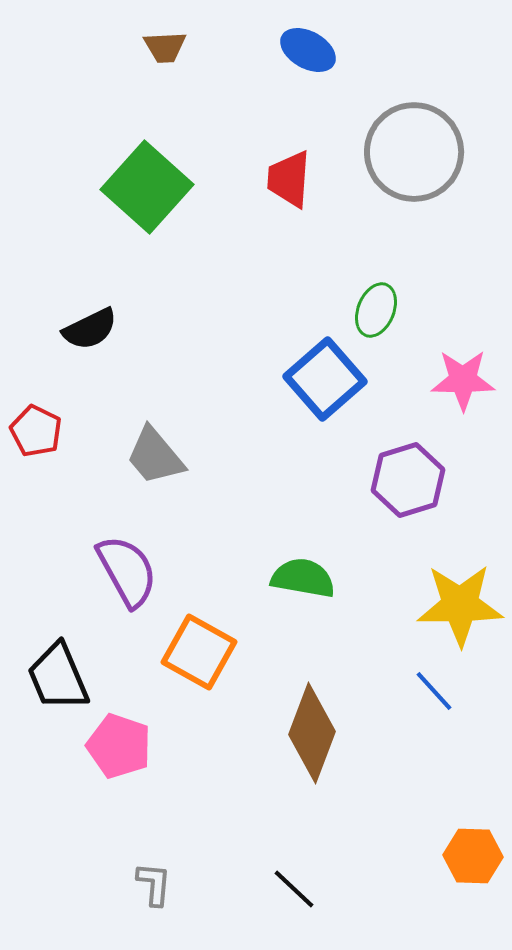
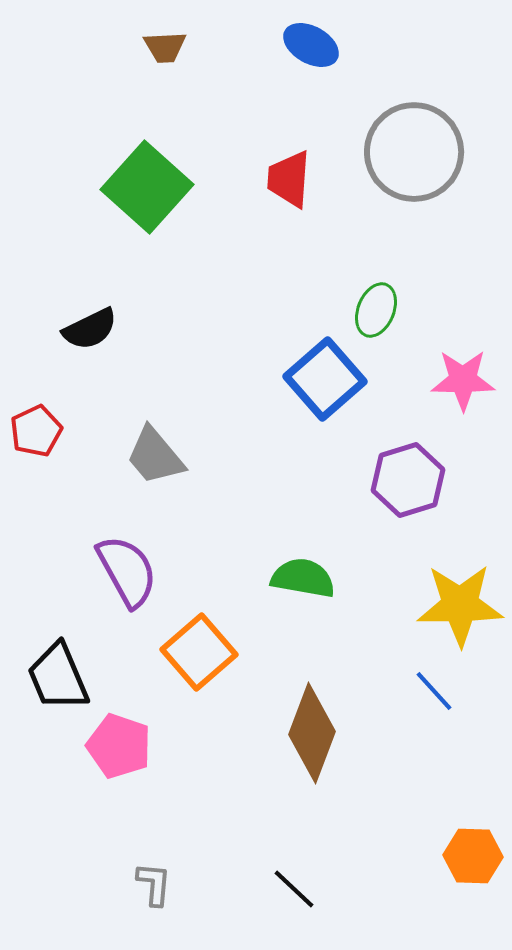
blue ellipse: moved 3 px right, 5 px up
red pentagon: rotated 21 degrees clockwise
orange square: rotated 20 degrees clockwise
